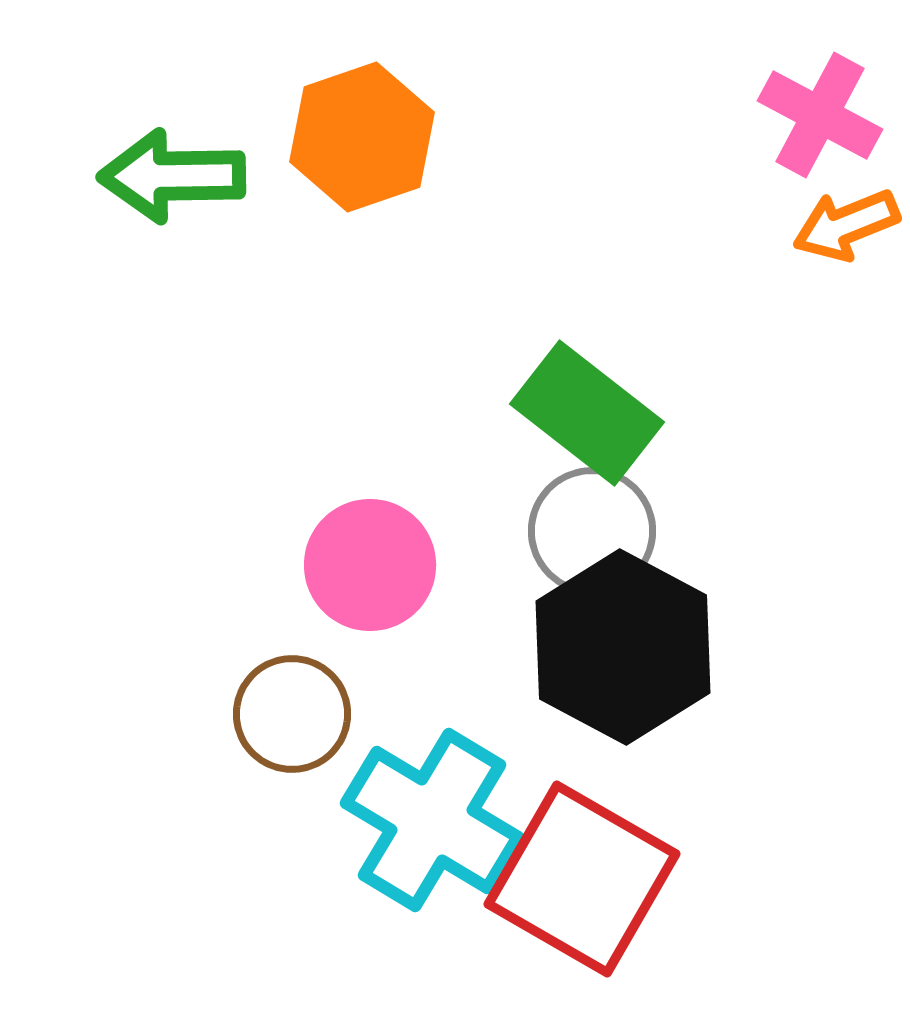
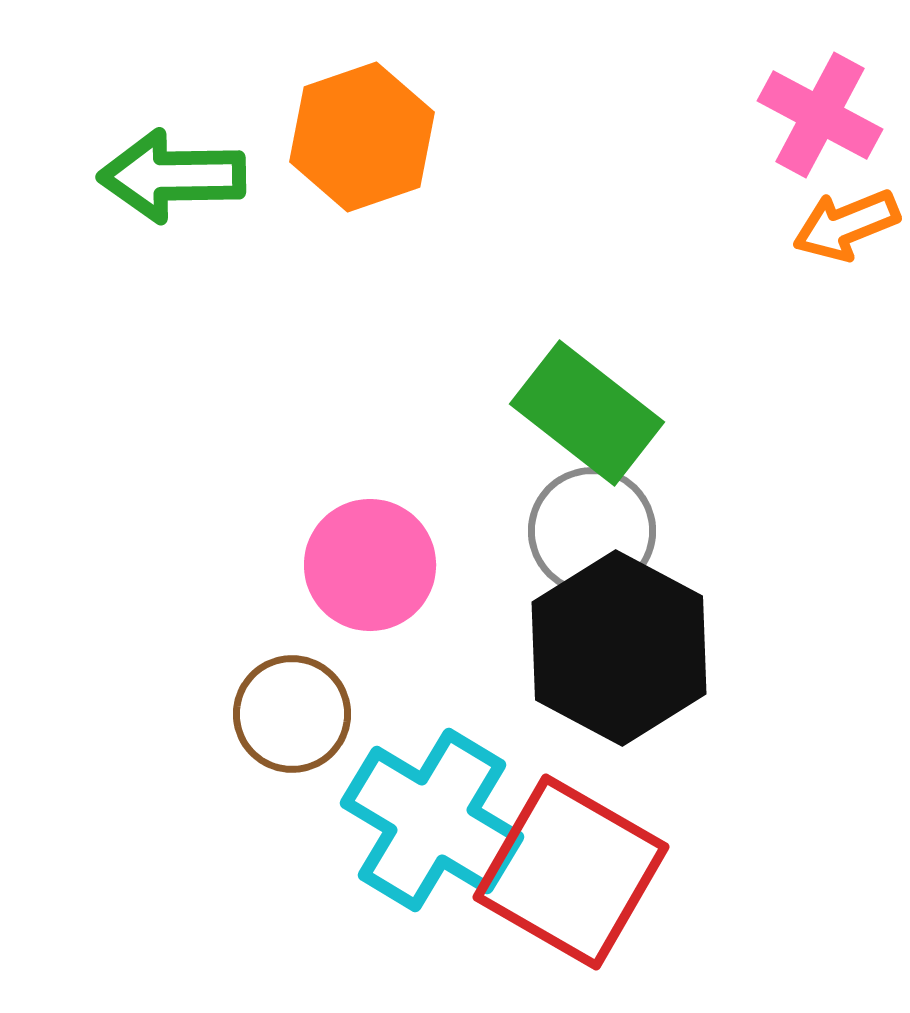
black hexagon: moved 4 px left, 1 px down
red square: moved 11 px left, 7 px up
